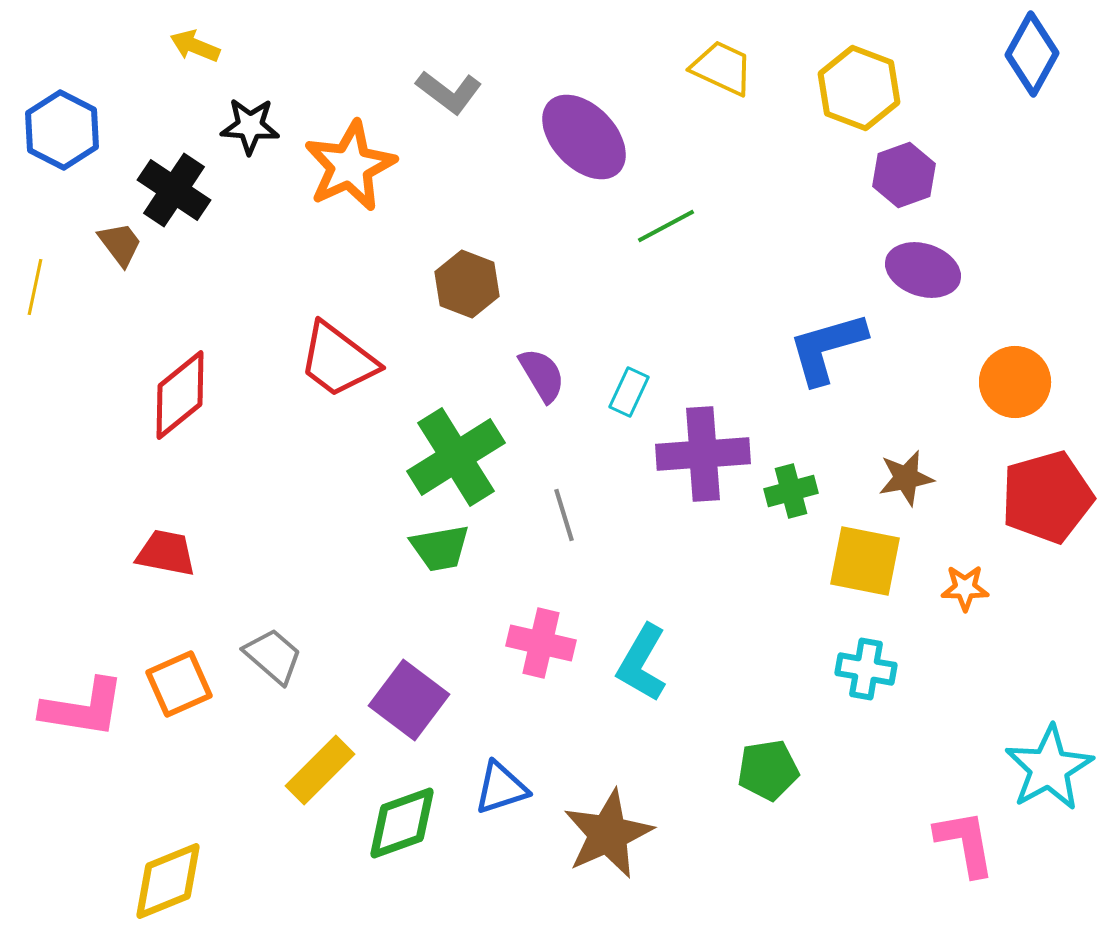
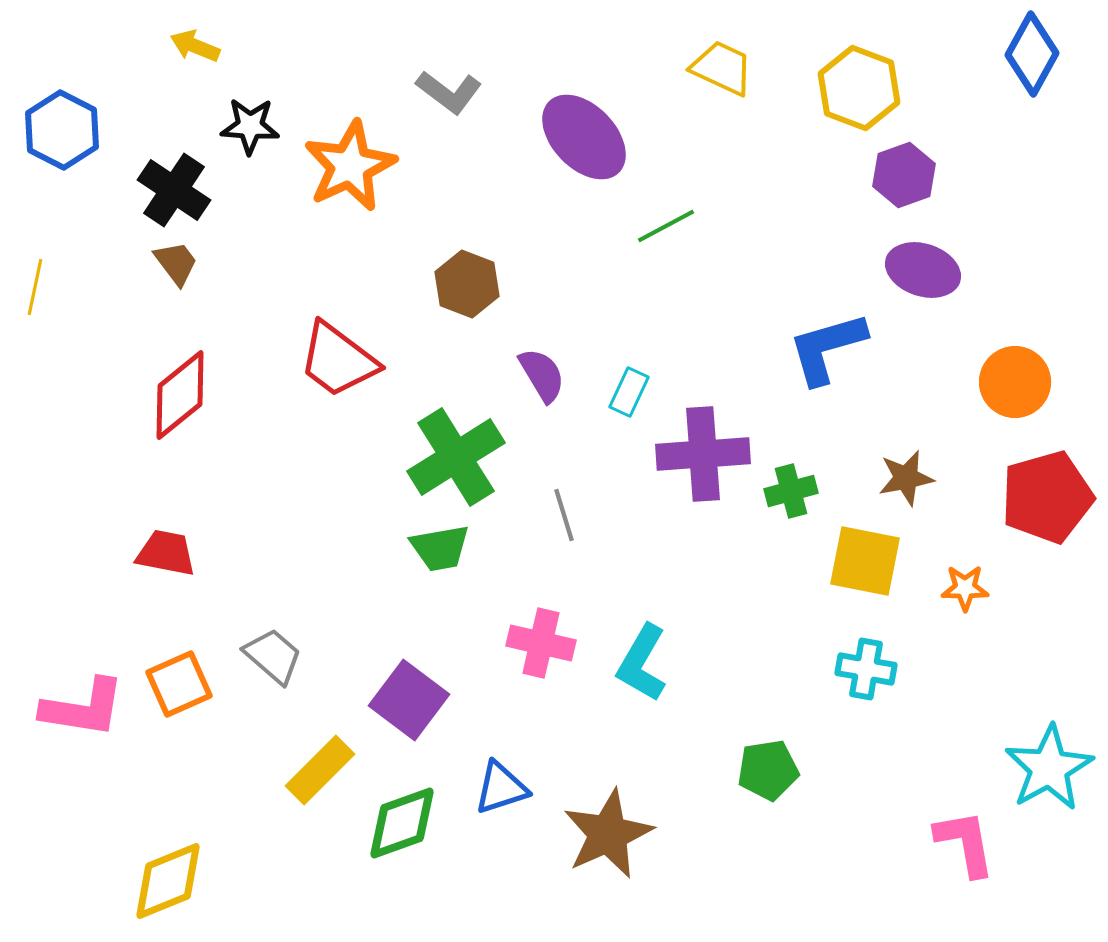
brown trapezoid at (120, 244): moved 56 px right, 19 px down
